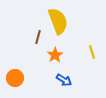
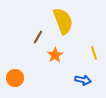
yellow semicircle: moved 5 px right
brown line: rotated 16 degrees clockwise
yellow line: moved 2 px right, 1 px down
blue arrow: moved 19 px right; rotated 21 degrees counterclockwise
